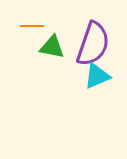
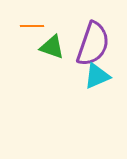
green triangle: rotated 8 degrees clockwise
